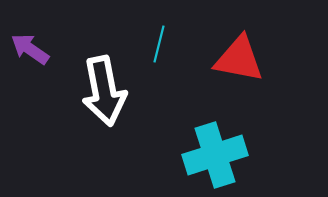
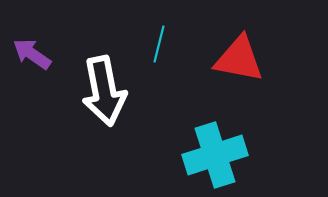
purple arrow: moved 2 px right, 5 px down
